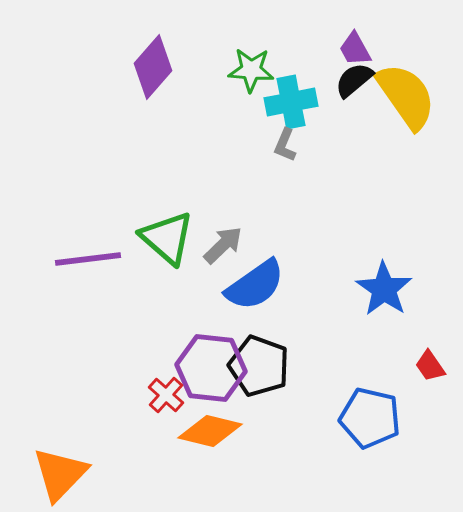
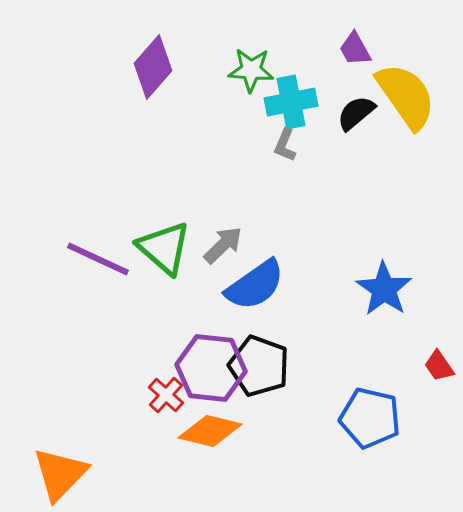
black semicircle: moved 2 px right, 33 px down
green triangle: moved 3 px left, 10 px down
purple line: moved 10 px right; rotated 32 degrees clockwise
red trapezoid: moved 9 px right
